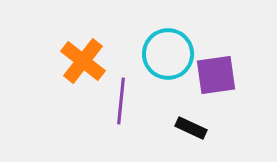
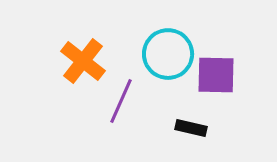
purple square: rotated 9 degrees clockwise
purple line: rotated 18 degrees clockwise
black rectangle: rotated 12 degrees counterclockwise
